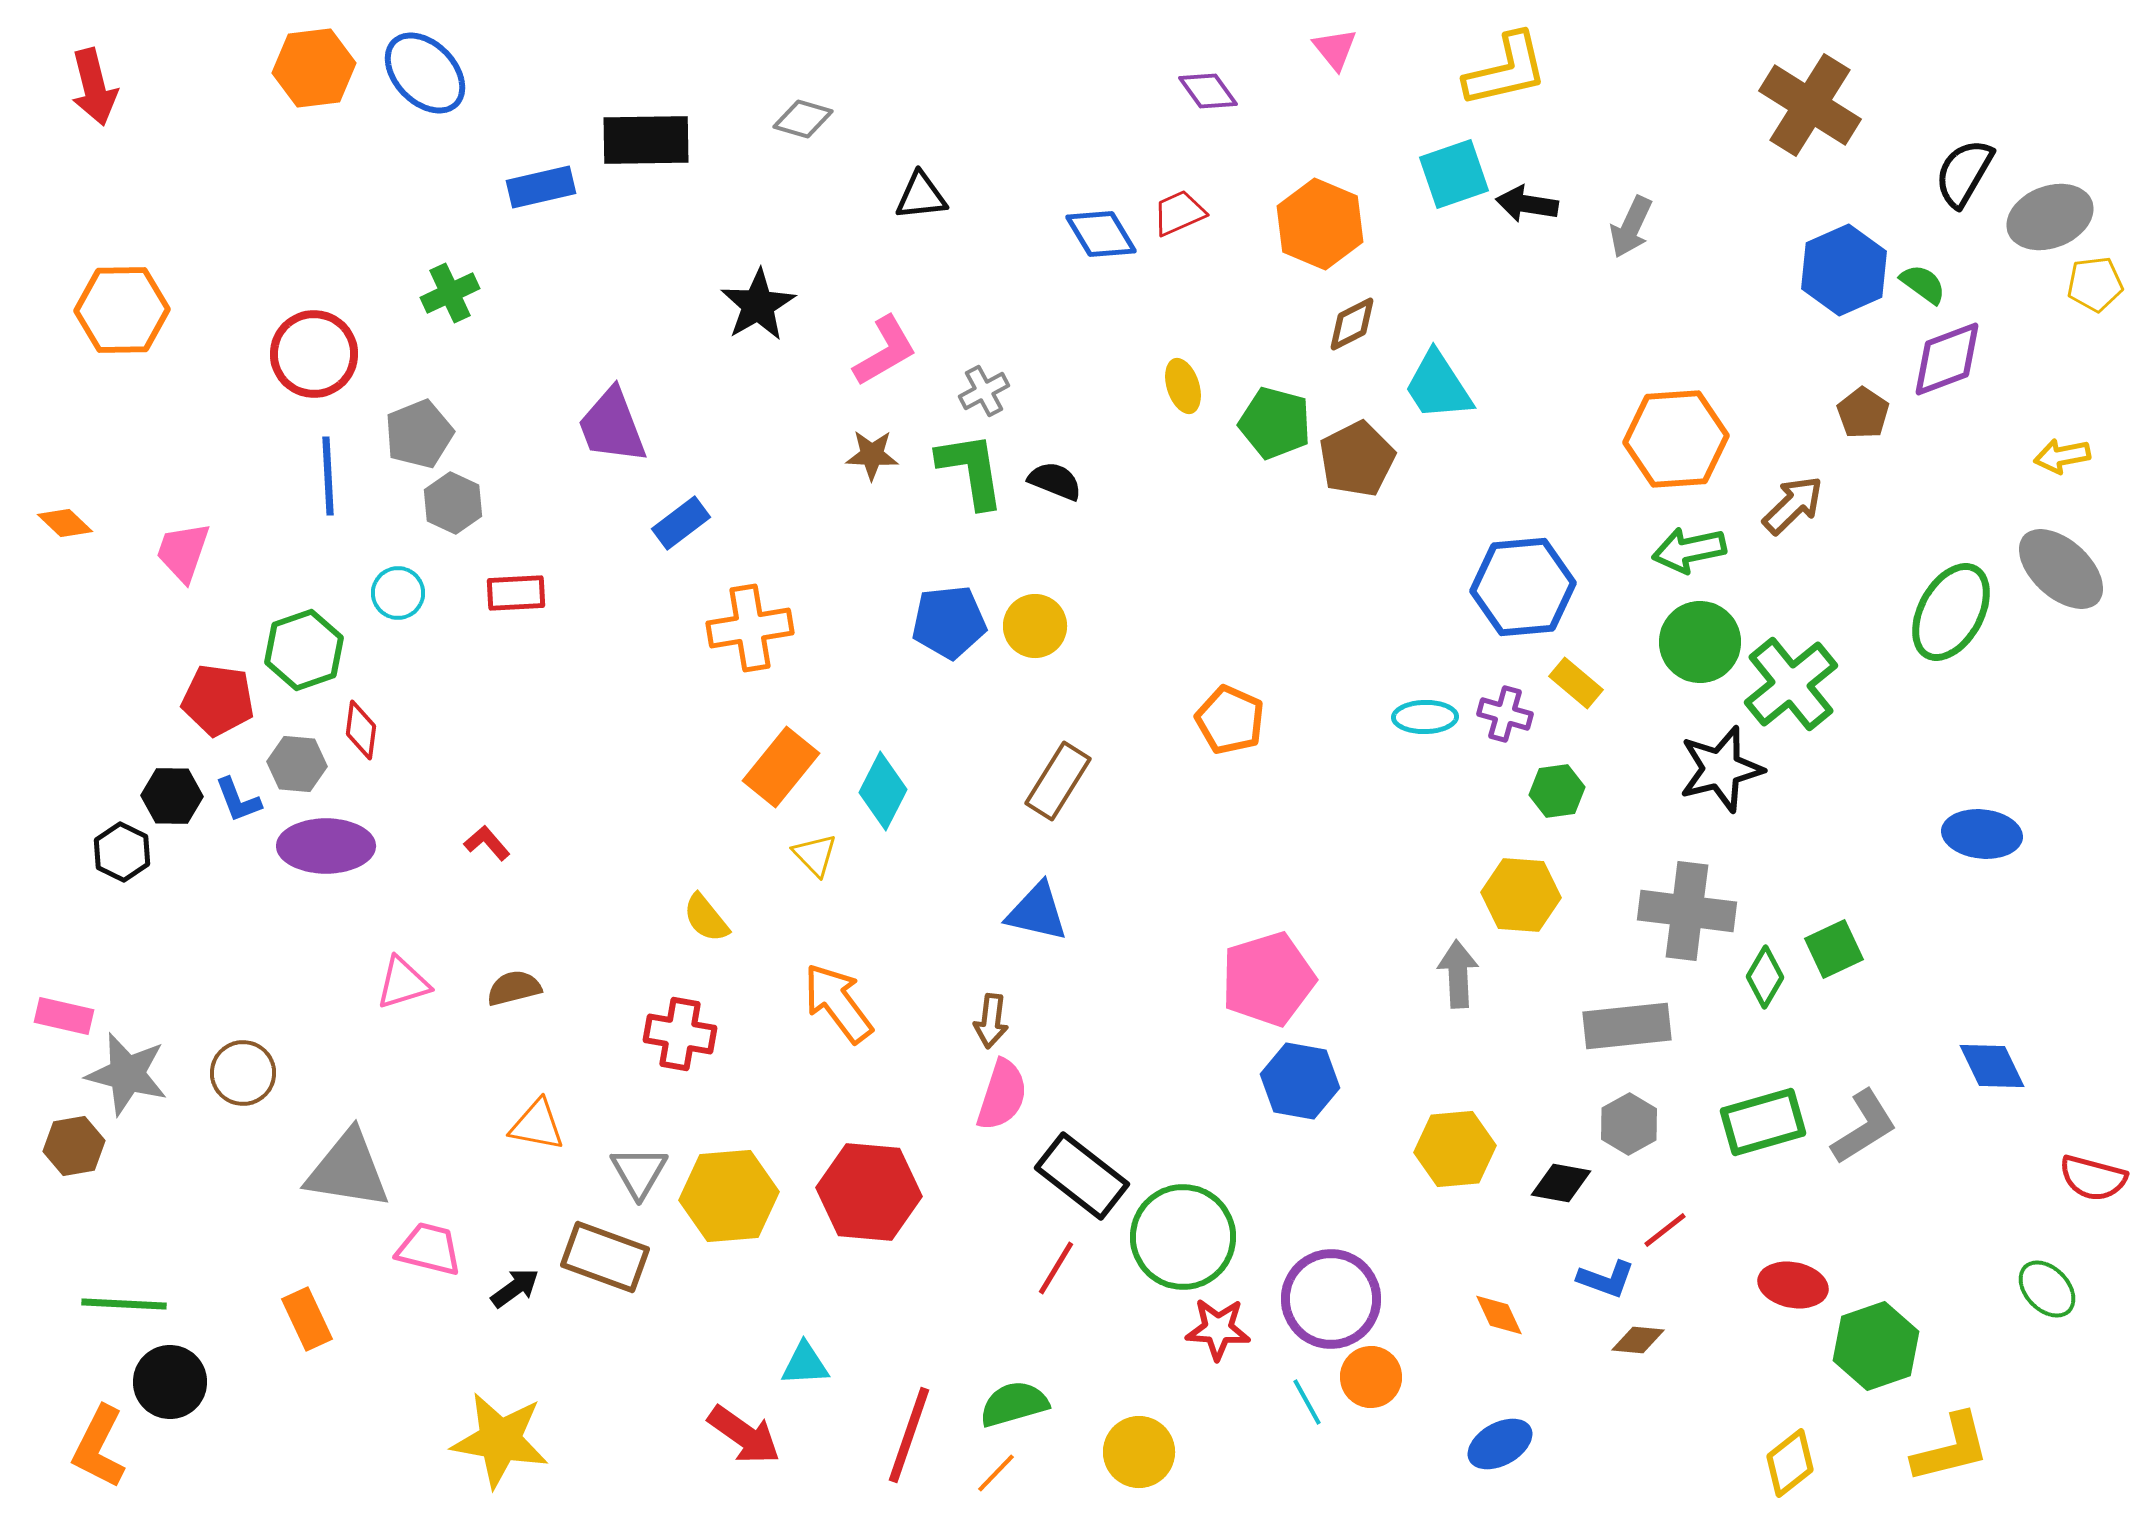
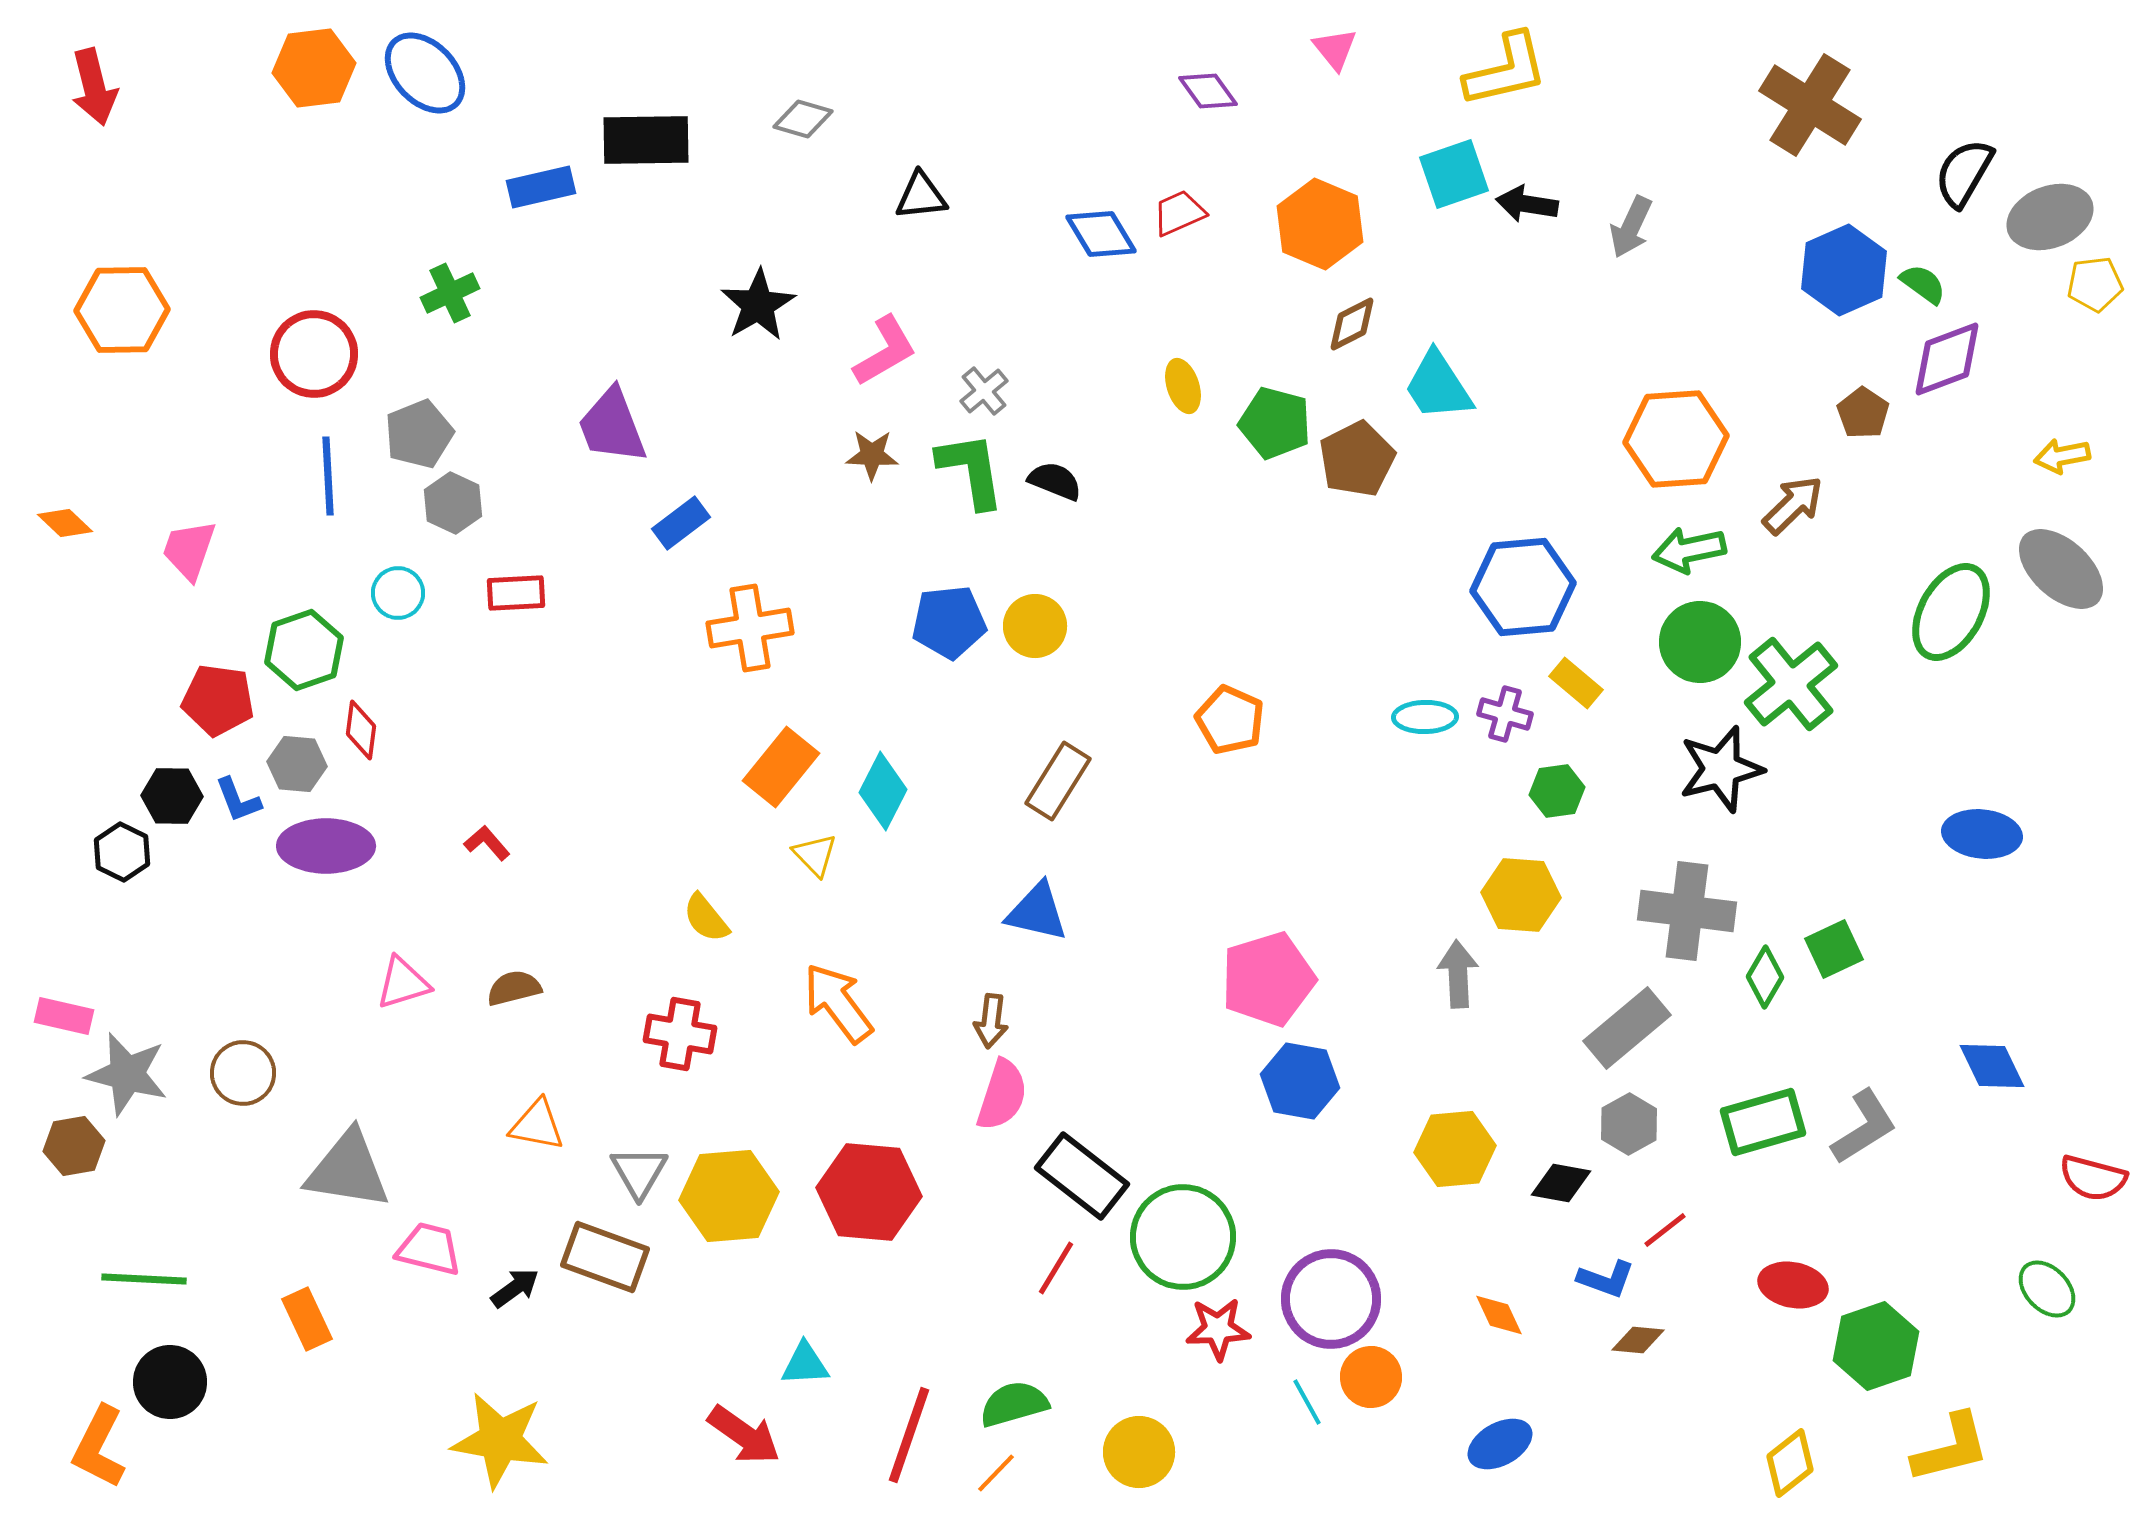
gray cross at (984, 391): rotated 12 degrees counterclockwise
pink trapezoid at (183, 552): moved 6 px right, 2 px up
gray rectangle at (1627, 1026): moved 2 px down; rotated 34 degrees counterclockwise
green line at (124, 1304): moved 20 px right, 25 px up
red star at (1218, 1329): rotated 6 degrees counterclockwise
